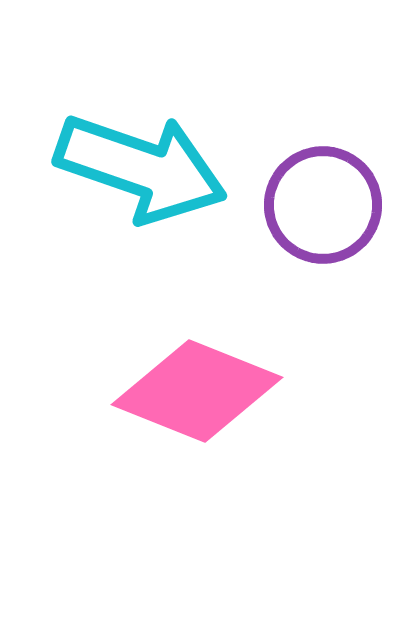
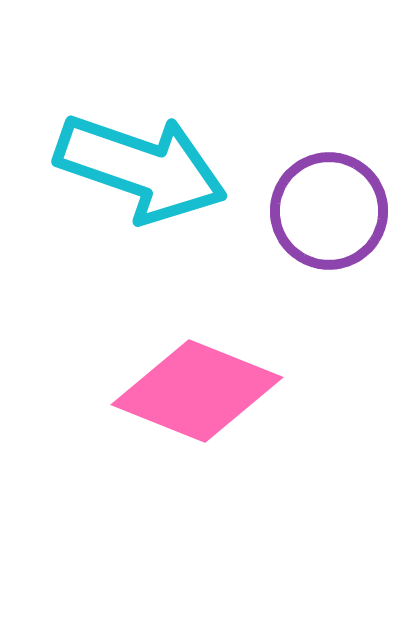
purple circle: moved 6 px right, 6 px down
